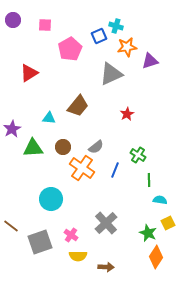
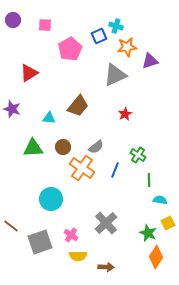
gray triangle: moved 4 px right, 1 px down
red star: moved 2 px left
purple star: moved 20 px up; rotated 24 degrees counterclockwise
